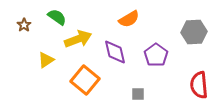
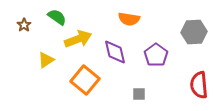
orange semicircle: rotated 40 degrees clockwise
gray square: moved 1 px right
